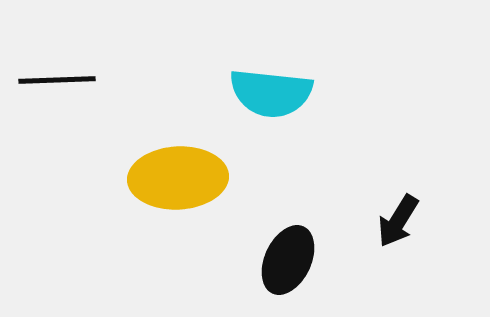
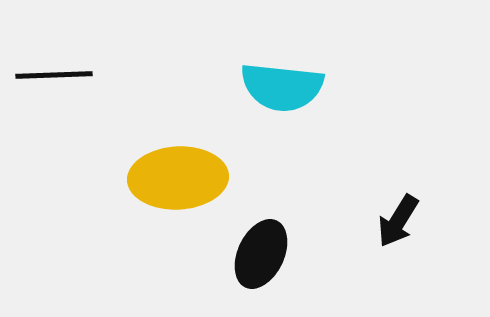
black line: moved 3 px left, 5 px up
cyan semicircle: moved 11 px right, 6 px up
black ellipse: moved 27 px left, 6 px up
